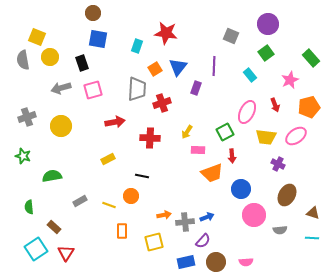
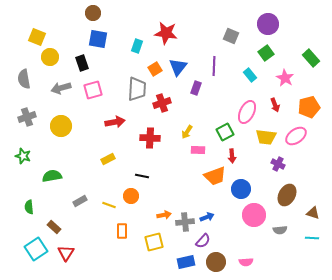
gray semicircle at (23, 60): moved 1 px right, 19 px down
pink star at (290, 80): moved 5 px left, 2 px up; rotated 18 degrees counterclockwise
orange trapezoid at (212, 173): moved 3 px right, 3 px down
